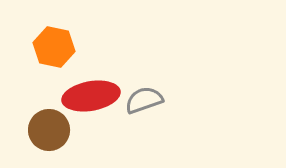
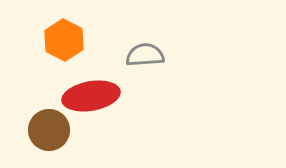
orange hexagon: moved 10 px right, 7 px up; rotated 15 degrees clockwise
gray semicircle: moved 1 px right, 45 px up; rotated 15 degrees clockwise
